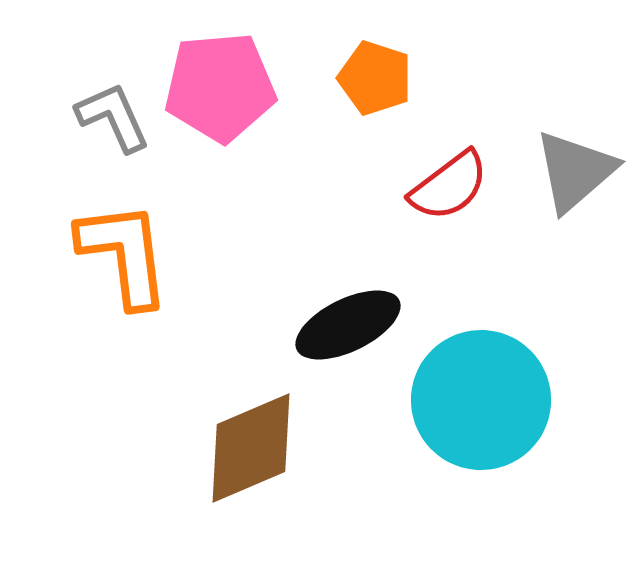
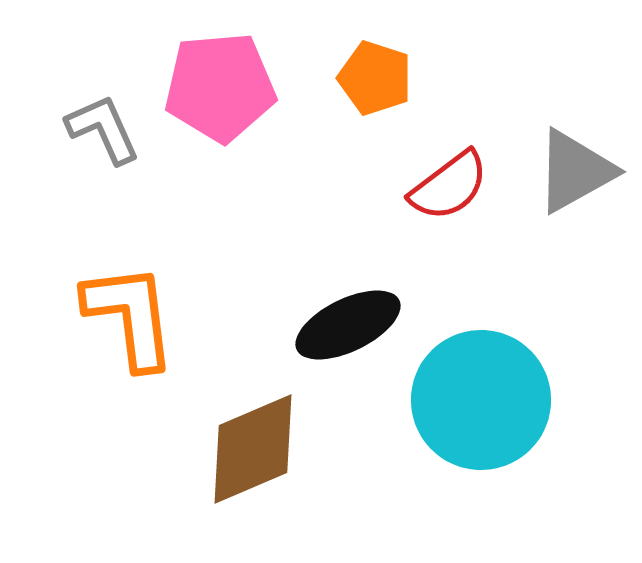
gray L-shape: moved 10 px left, 12 px down
gray triangle: rotated 12 degrees clockwise
orange L-shape: moved 6 px right, 62 px down
brown diamond: moved 2 px right, 1 px down
